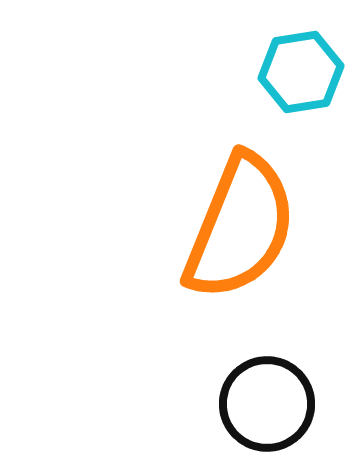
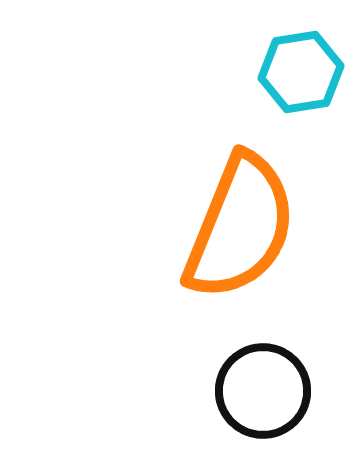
black circle: moved 4 px left, 13 px up
